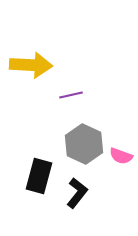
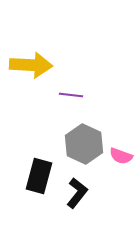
purple line: rotated 20 degrees clockwise
